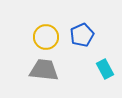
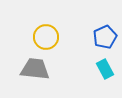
blue pentagon: moved 23 px right, 2 px down
gray trapezoid: moved 9 px left, 1 px up
